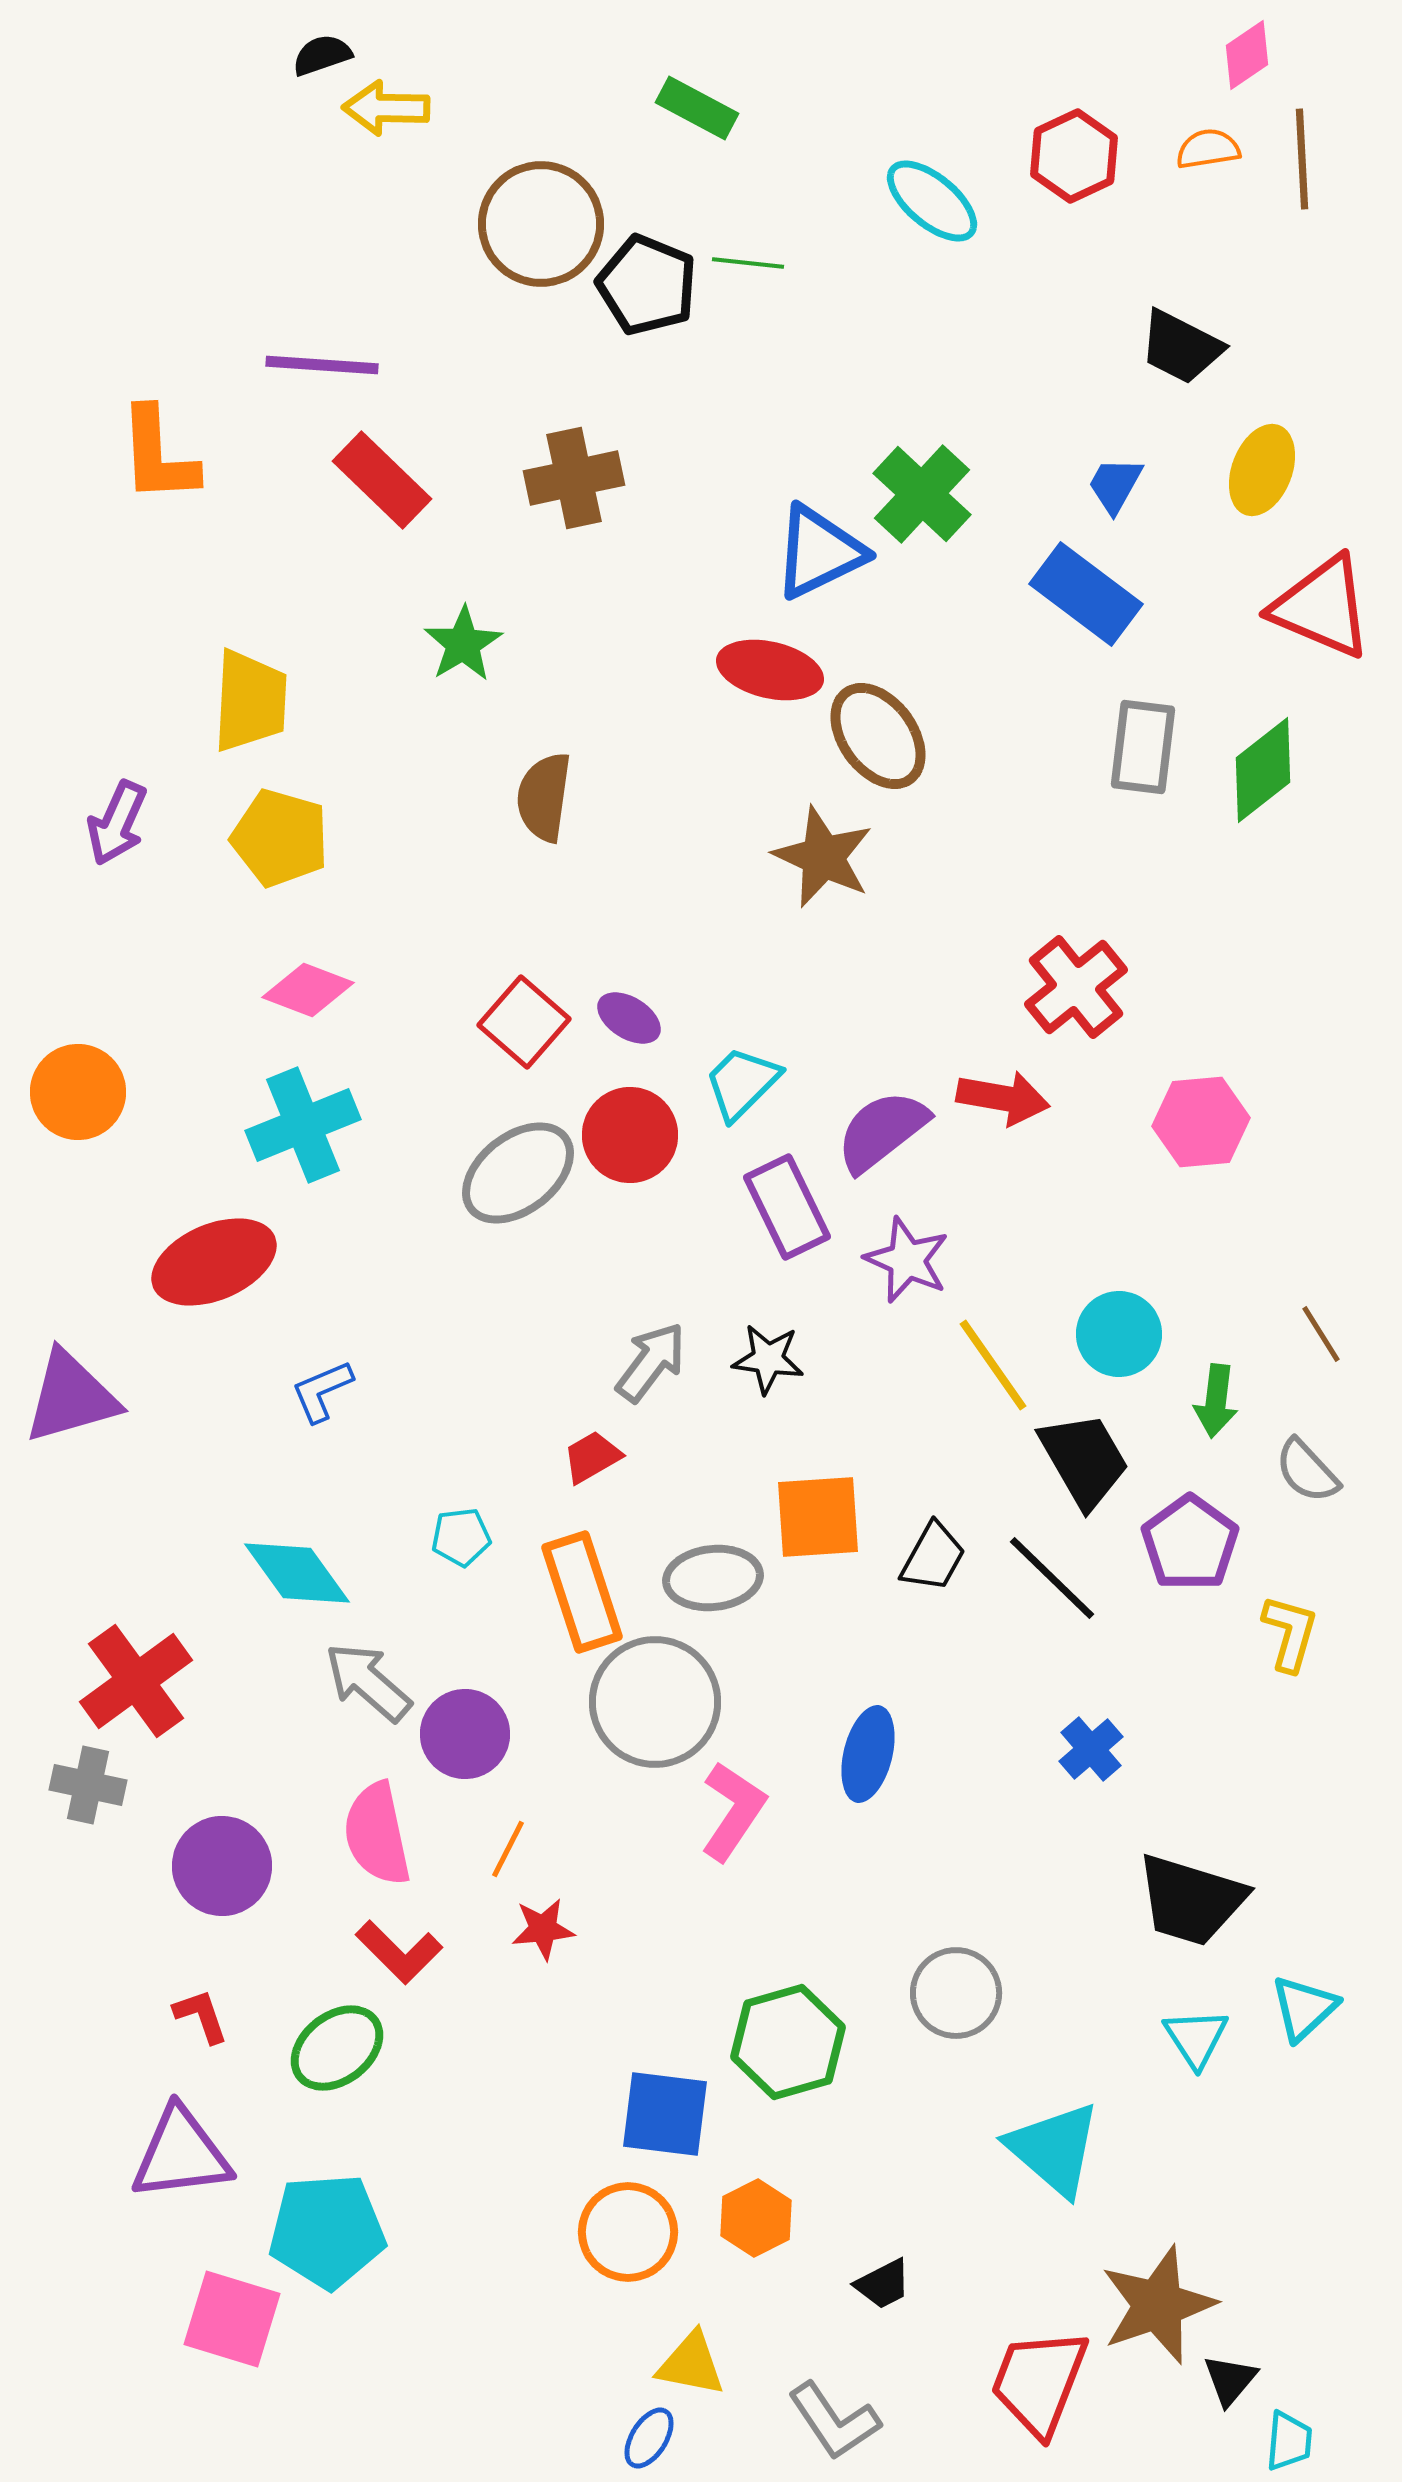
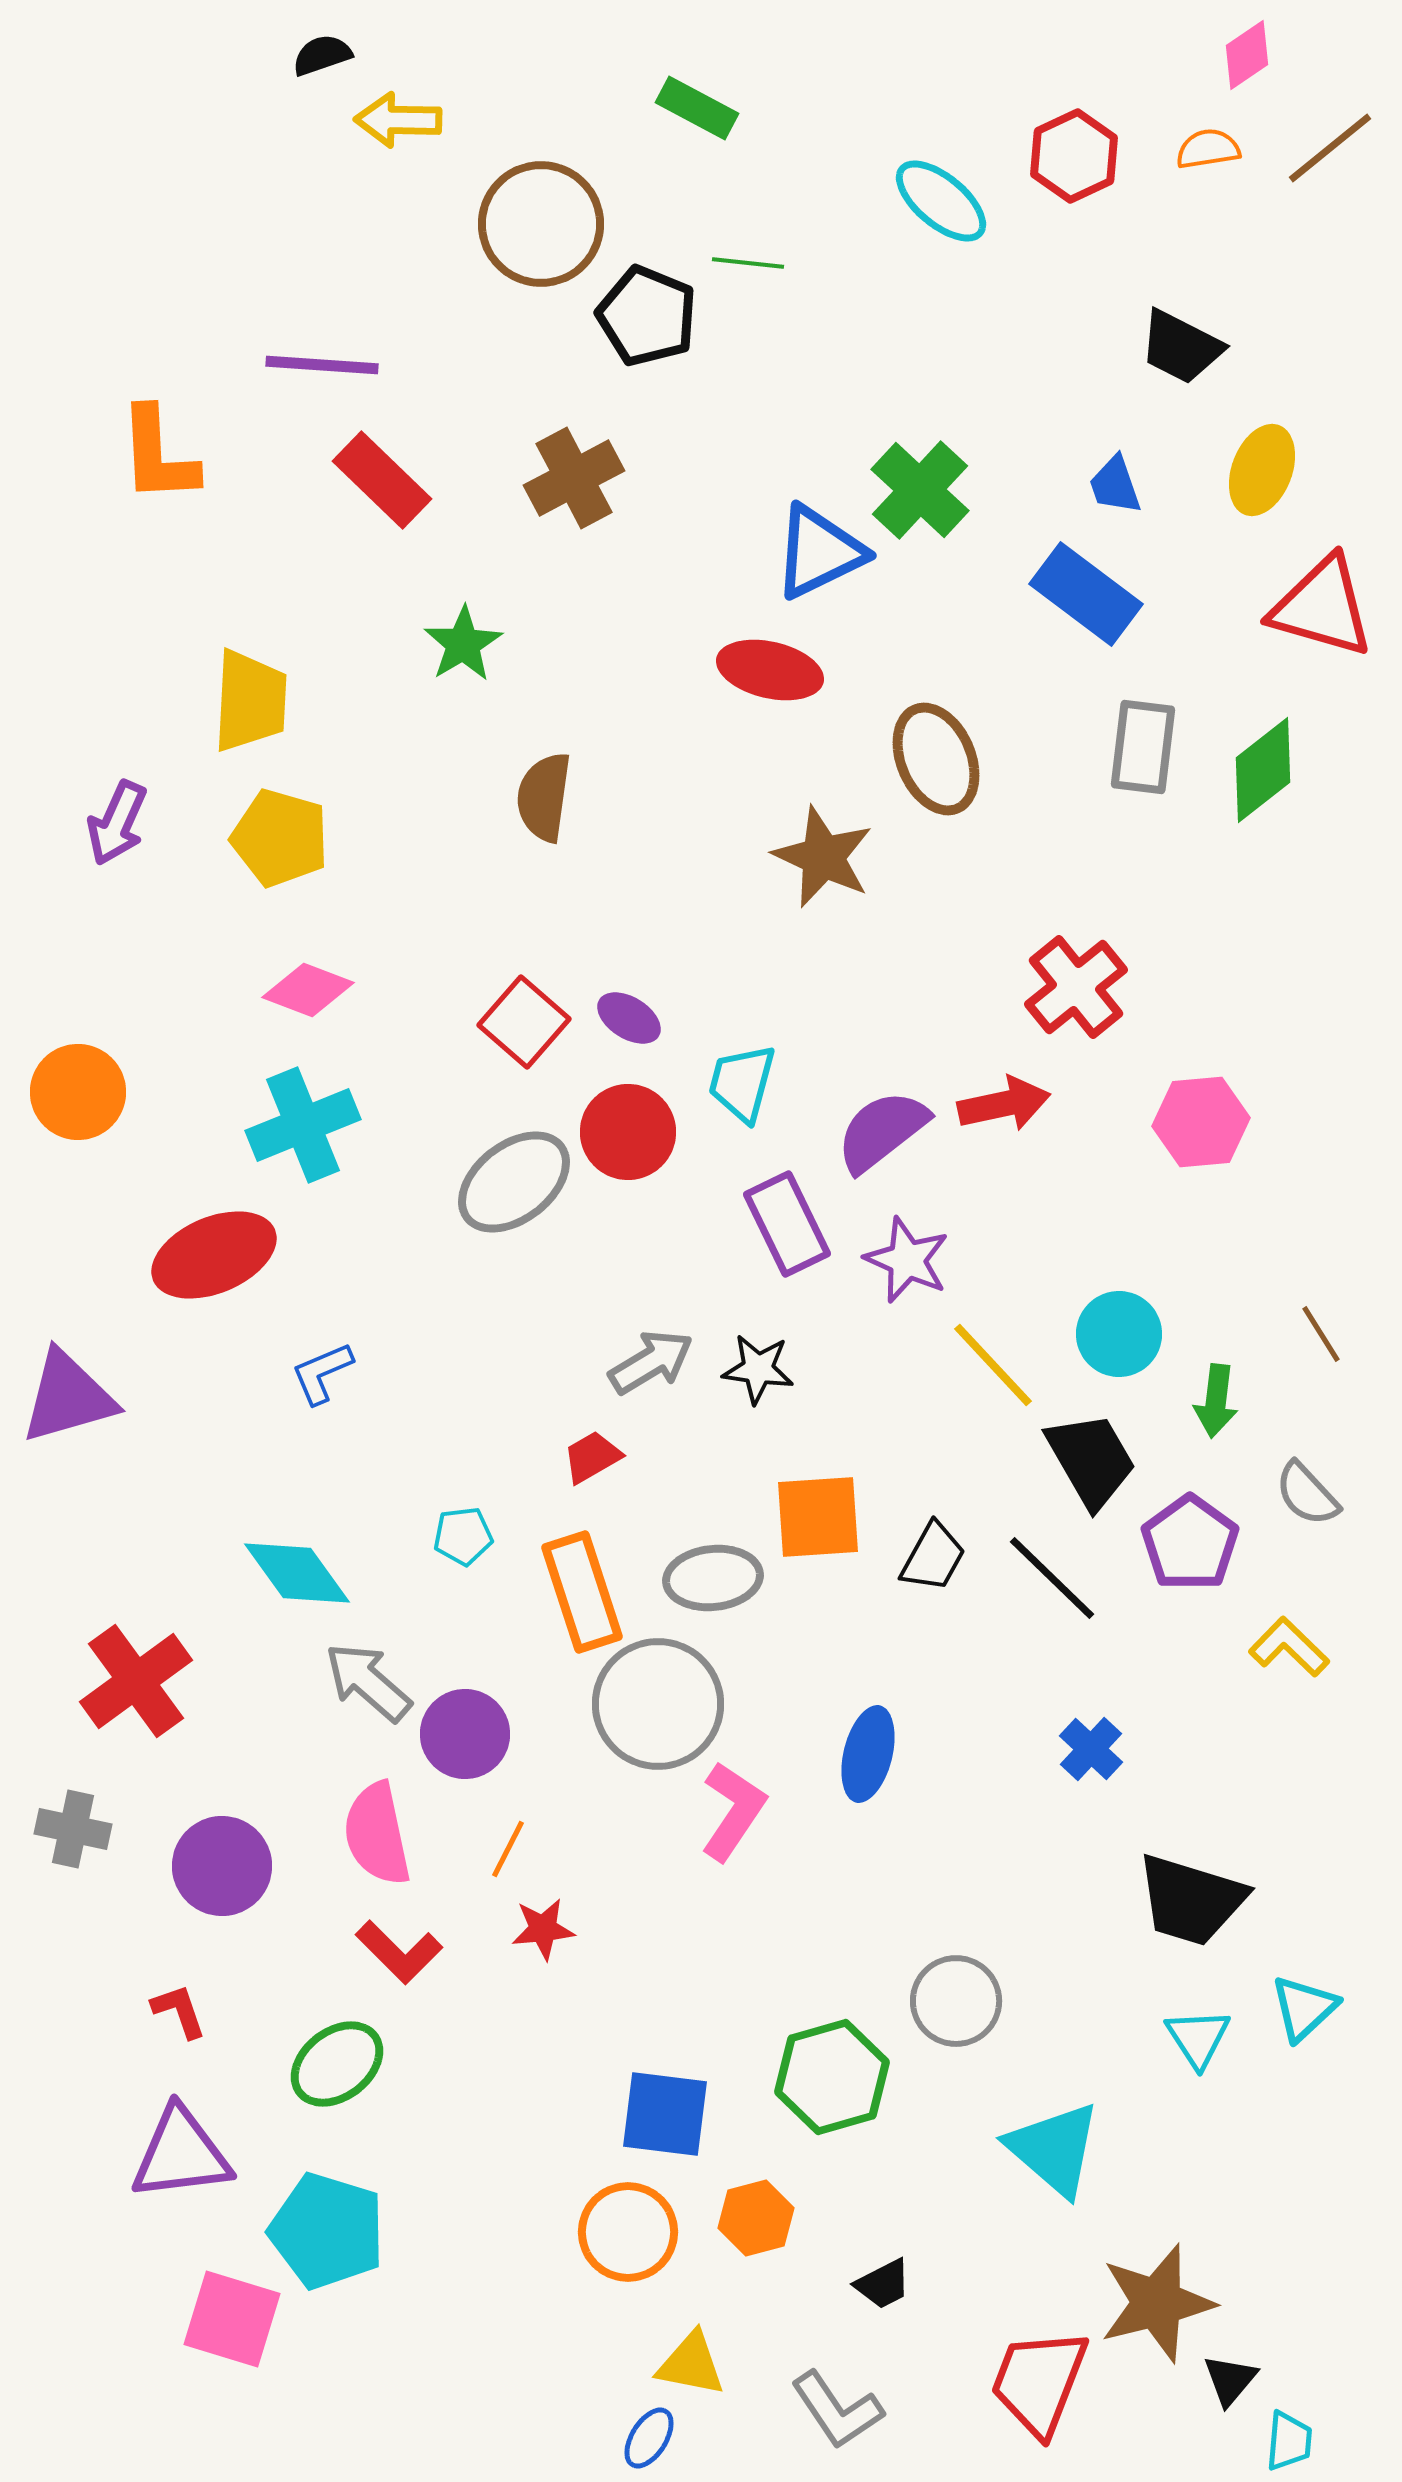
yellow arrow at (386, 108): moved 12 px right, 12 px down
brown line at (1302, 159): moved 28 px right, 11 px up; rotated 54 degrees clockwise
cyan ellipse at (932, 201): moved 9 px right
black pentagon at (647, 285): moved 31 px down
brown cross at (574, 478): rotated 16 degrees counterclockwise
blue trapezoid at (1115, 485): rotated 48 degrees counterclockwise
green cross at (922, 494): moved 2 px left, 4 px up
red triangle at (1322, 607): rotated 7 degrees counterclockwise
brown ellipse at (878, 736): moved 58 px right, 23 px down; rotated 13 degrees clockwise
cyan trapezoid at (742, 1083): rotated 30 degrees counterclockwise
red arrow at (1003, 1098): moved 1 px right, 6 px down; rotated 22 degrees counterclockwise
red circle at (630, 1135): moved 2 px left, 3 px up
gray ellipse at (518, 1173): moved 4 px left, 9 px down
purple rectangle at (787, 1207): moved 17 px down
red ellipse at (214, 1262): moved 7 px up
black star at (768, 1359): moved 10 px left, 10 px down
gray arrow at (651, 1362): rotated 22 degrees clockwise
yellow line at (993, 1365): rotated 8 degrees counterclockwise
blue L-shape at (322, 1391): moved 18 px up
purple triangle at (71, 1397): moved 3 px left
black trapezoid at (1084, 1460): moved 7 px right
gray semicircle at (1307, 1471): moved 23 px down
cyan pentagon at (461, 1537): moved 2 px right, 1 px up
yellow L-shape at (1290, 1633): moved 1 px left, 14 px down; rotated 62 degrees counterclockwise
gray circle at (655, 1702): moved 3 px right, 2 px down
blue cross at (1091, 1749): rotated 6 degrees counterclockwise
gray cross at (88, 1785): moved 15 px left, 44 px down
gray circle at (956, 1993): moved 8 px down
red L-shape at (201, 2016): moved 22 px left, 5 px up
cyan triangle at (1196, 2038): moved 2 px right
green hexagon at (788, 2042): moved 44 px right, 35 px down
green ellipse at (337, 2048): moved 16 px down
orange hexagon at (756, 2218): rotated 12 degrees clockwise
cyan pentagon at (327, 2231): rotated 21 degrees clockwise
brown star at (1158, 2305): moved 1 px left, 2 px up; rotated 5 degrees clockwise
gray L-shape at (834, 2421): moved 3 px right, 11 px up
